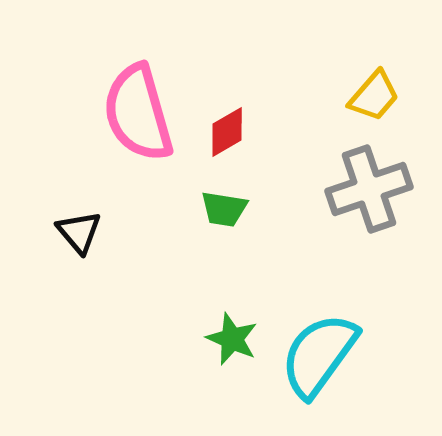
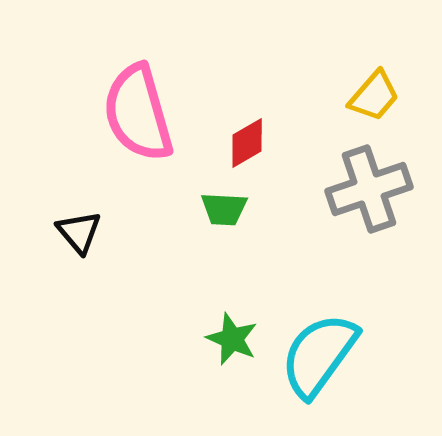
red diamond: moved 20 px right, 11 px down
green trapezoid: rotated 6 degrees counterclockwise
